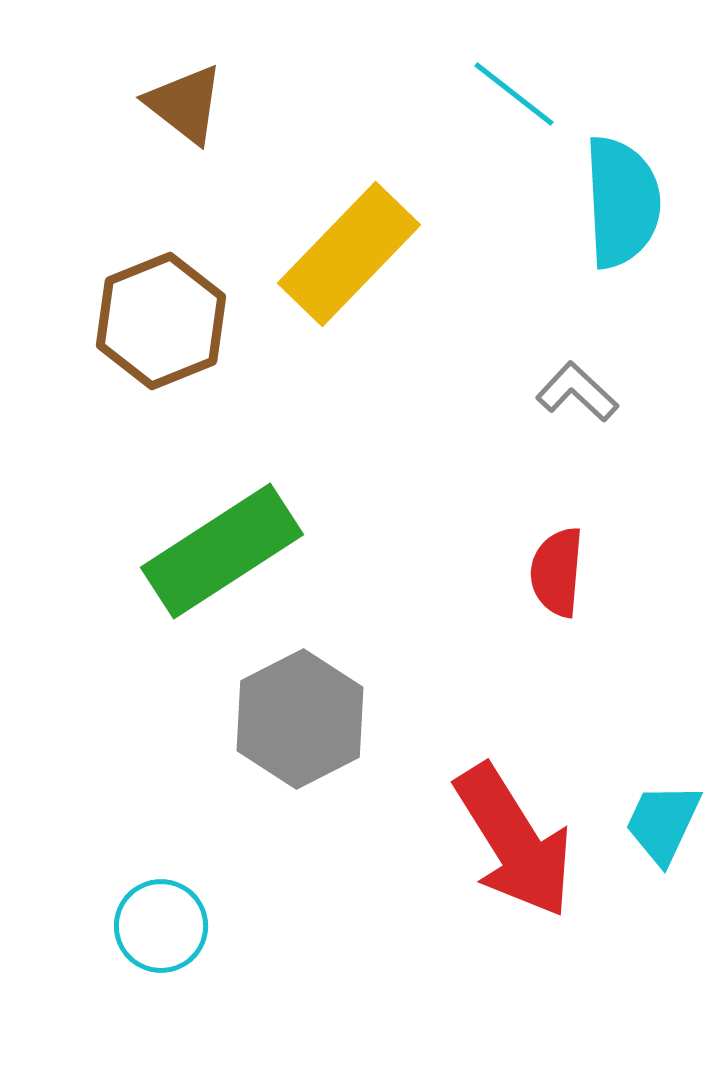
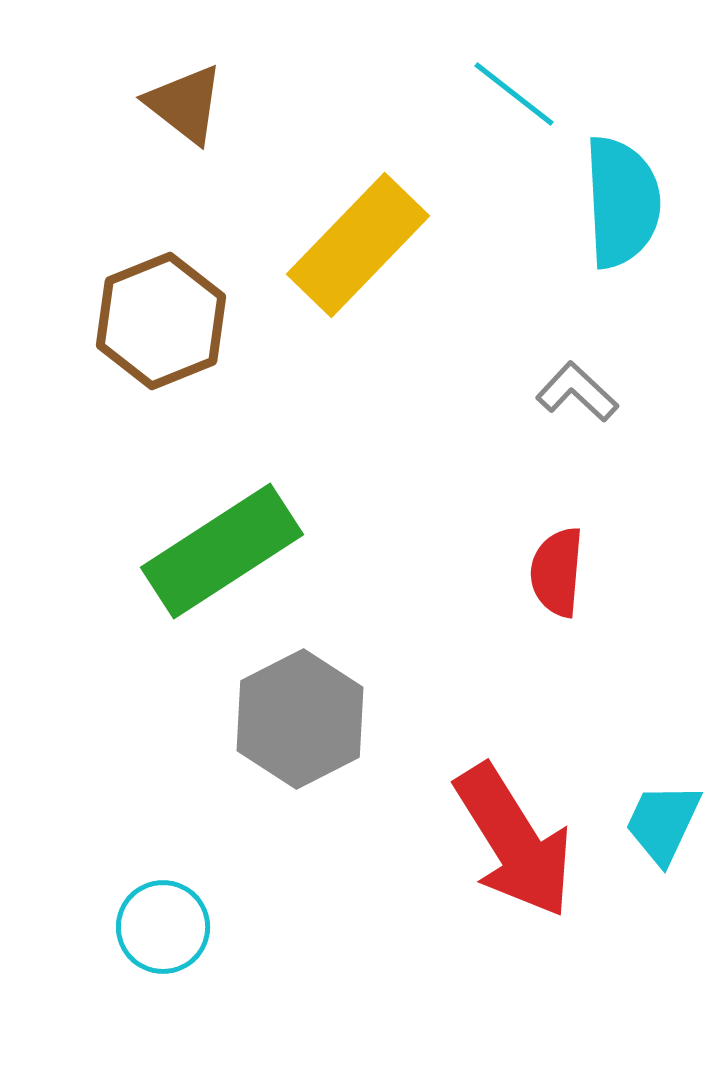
yellow rectangle: moved 9 px right, 9 px up
cyan circle: moved 2 px right, 1 px down
